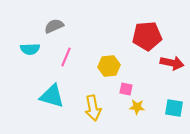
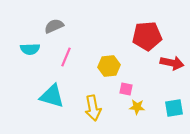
cyan square: rotated 18 degrees counterclockwise
